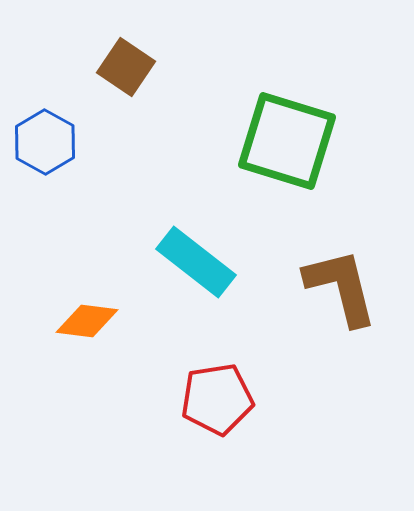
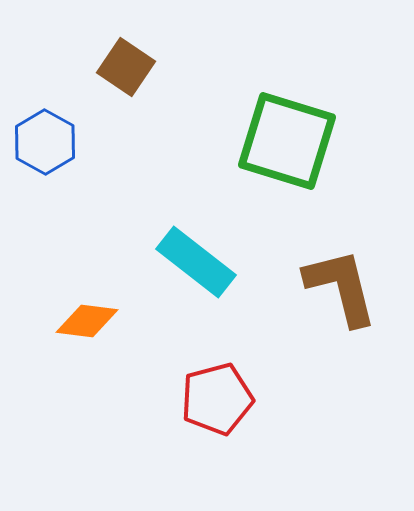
red pentagon: rotated 6 degrees counterclockwise
